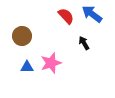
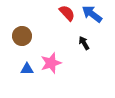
red semicircle: moved 1 px right, 3 px up
blue triangle: moved 2 px down
